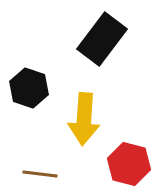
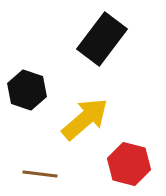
black hexagon: moved 2 px left, 2 px down
yellow arrow: moved 1 px right; rotated 135 degrees counterclockwise
